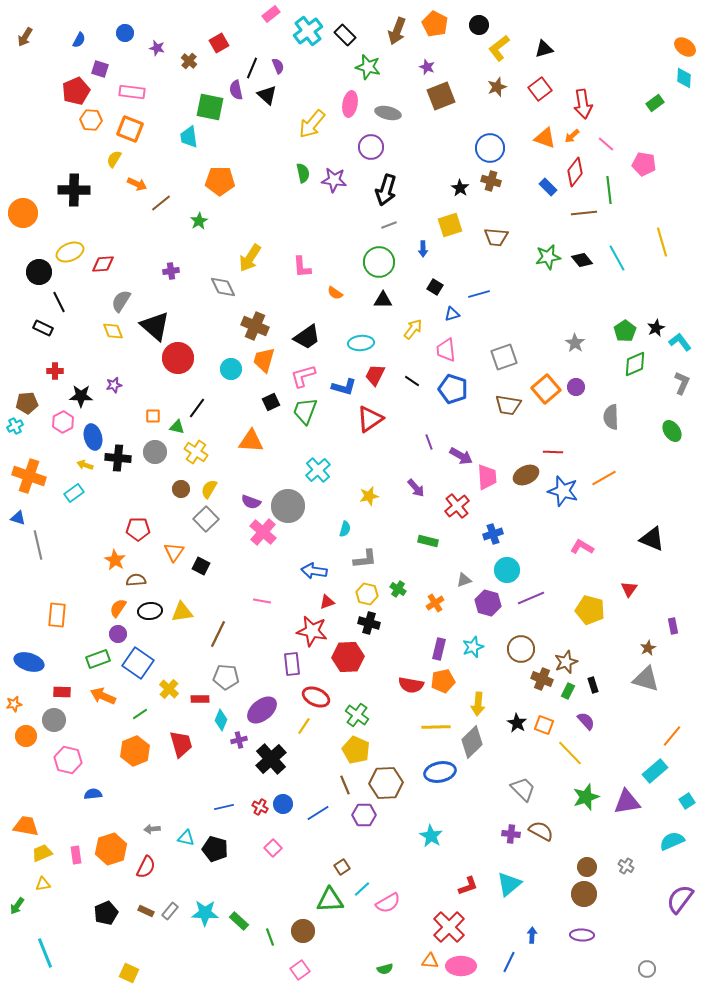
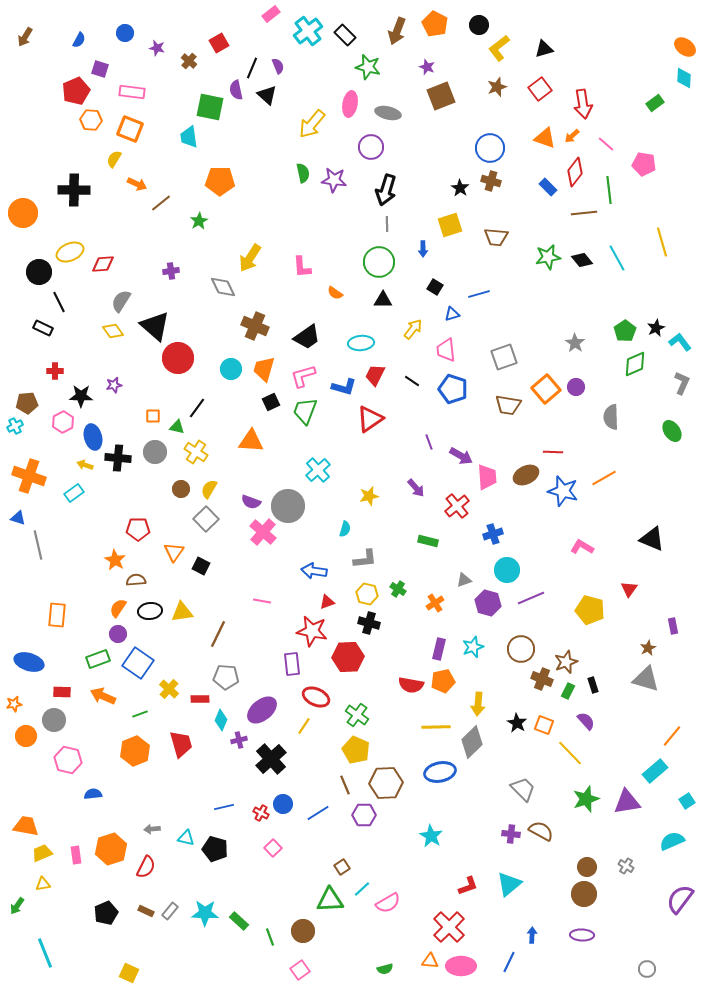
gray line at (389, 225): moved 2 px left, 1 px up; rotated 70 degrees counterclockwise
yellow diamond at (113, 331): rotated 15 degrees counterclockwise
orange trapezoid at (264, 360): moved 9 px down
green line at (140, 714): rotated 14 degrees clockwise
green star at (586, 797): moved 2 px down
red cross at (260, 807): moved 1 px right, 6 px down
